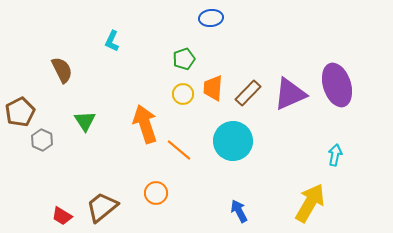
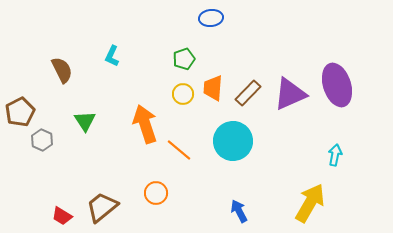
cyan L-shape: moved 15 px down
